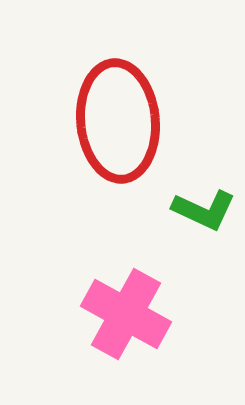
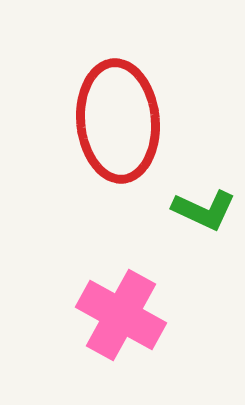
pink cross: moved 5 px left, 1 px down
